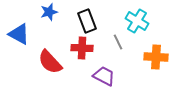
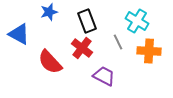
red cross: rotated 35 degrees clockwise
orange cross: moved 7 px left, 6 px up
